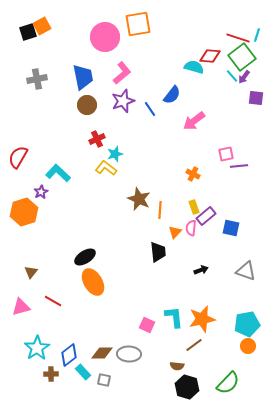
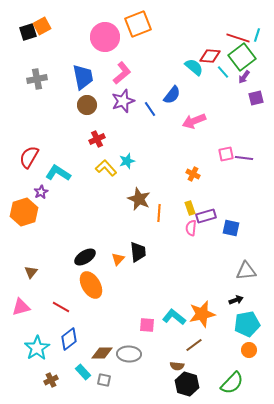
orange square at (138, 24): rotated 12 degrees counterclockwise
cyan semicircle at (194, 67): rotated 24 degrees clockwise
cyan line at (232, 76): moved 9 px left, 4 px up
purple square at (256, 98): rotated 21 degrees counterclockwise
pink arrow at (194, 121): rotated 15 degrees clockwise
cyan star at (115, 154): moved 12 px right, 7 px down
red semicircle at (18, 157): moved 11 px right
purple line at (239, 166): moved 5 px right, 8 px up; rotated 12 degrees clockwise
yellow L-shape at (106, 168): rotated 10 degrees clockwise
cyan L-shape at (58, 173): rotated 10 degrees counterclockwise
yellow rectangle at (194, 207): moved 4 px left, 1 px down
orange line at (160, 210): moved 1 px left, 3 px down
purple rectangle at (206, 216): rotated 24 degrees clockwise
orange triangle at (175, 232): moved 57 px left, 27 px down
black trapezoid at (158, 252): moved 20 px left
black arrow at (201, 270): moved 35 px right, 30 px down
gray triangle at (246, 271): rotated 25 degrees counterclockwise
orange ellipse at (93, 282): moved 2 px left, 3 px down
red line at (53, 301): moved 8 px right, 6 px down
cyan L-shape at (174, 317): rotated 45 degrees counterclockwise
orange star at (202, 319): moved 5 px up
pink square at (147, 325): rotated 21 degrees counterclockwise
orange circle at (248, 346): moved 1 px right, 4 px down
blue diamond at (69, 355): moved 16 px up
brown cross at (51, 374): moved 6 px down; rotated 24 degrees counterclockwise
green semicircle at (228, 383): moved 4 px right
black hexagon at (187, 387): moved 3 px up
